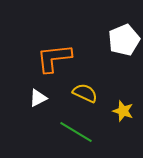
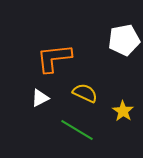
white pentagon: rotated 12 degrees clockwise
white triangle: moved 2 px right
yellow star: rotated 15 degrees clockwise
green line: moved 1 px right, 2 px up
